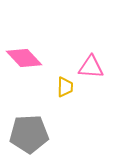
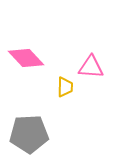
pink diamond: moved 2 px right
